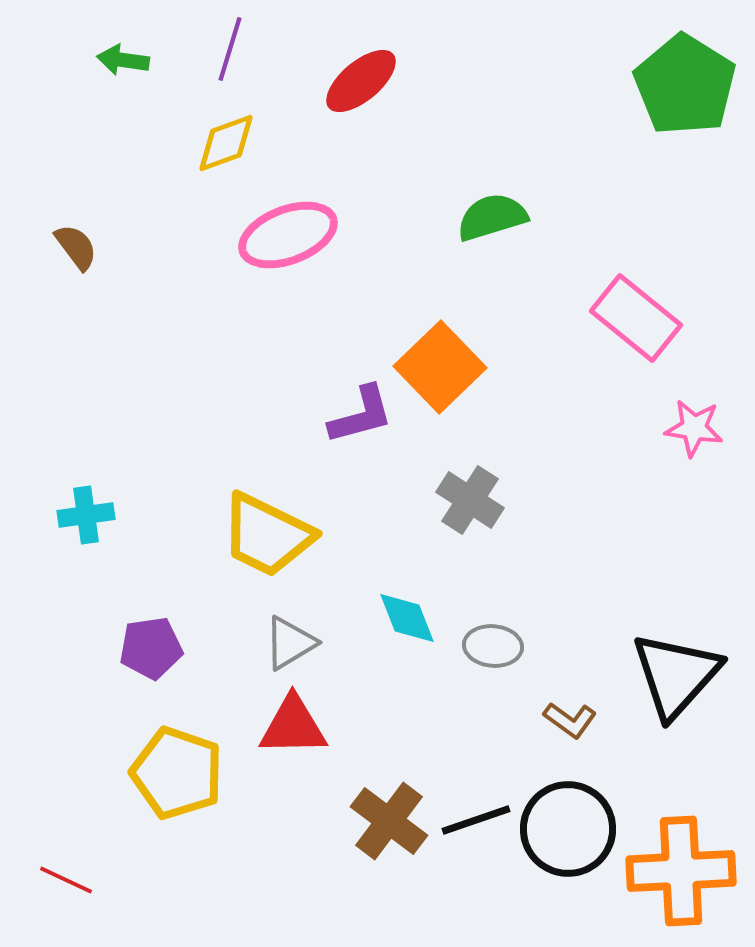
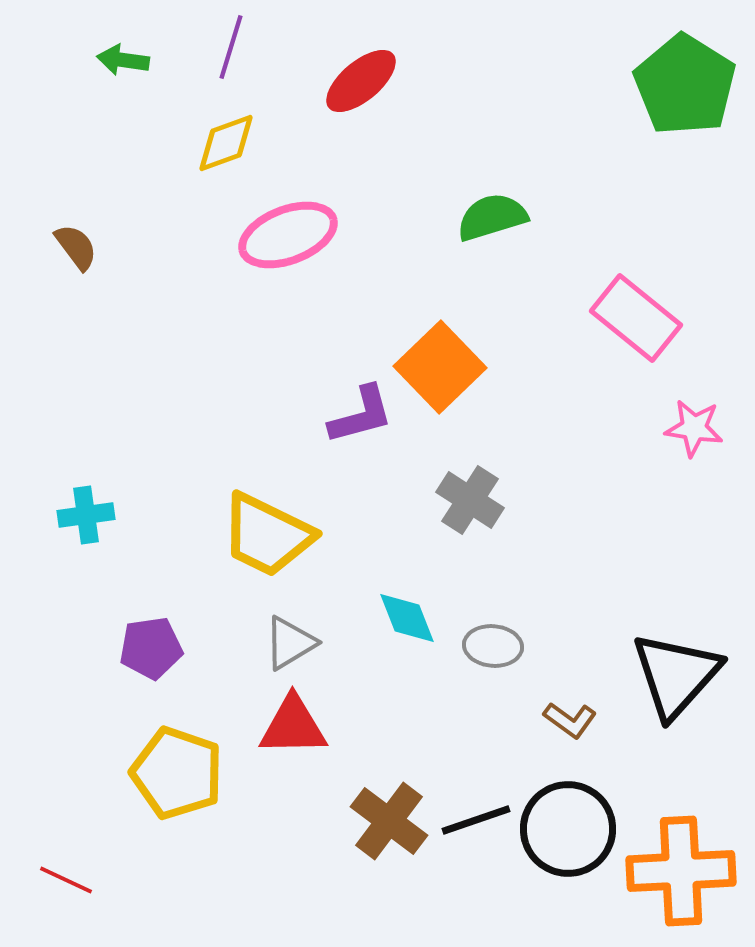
purple line: moved 1 px right, 2 px up
